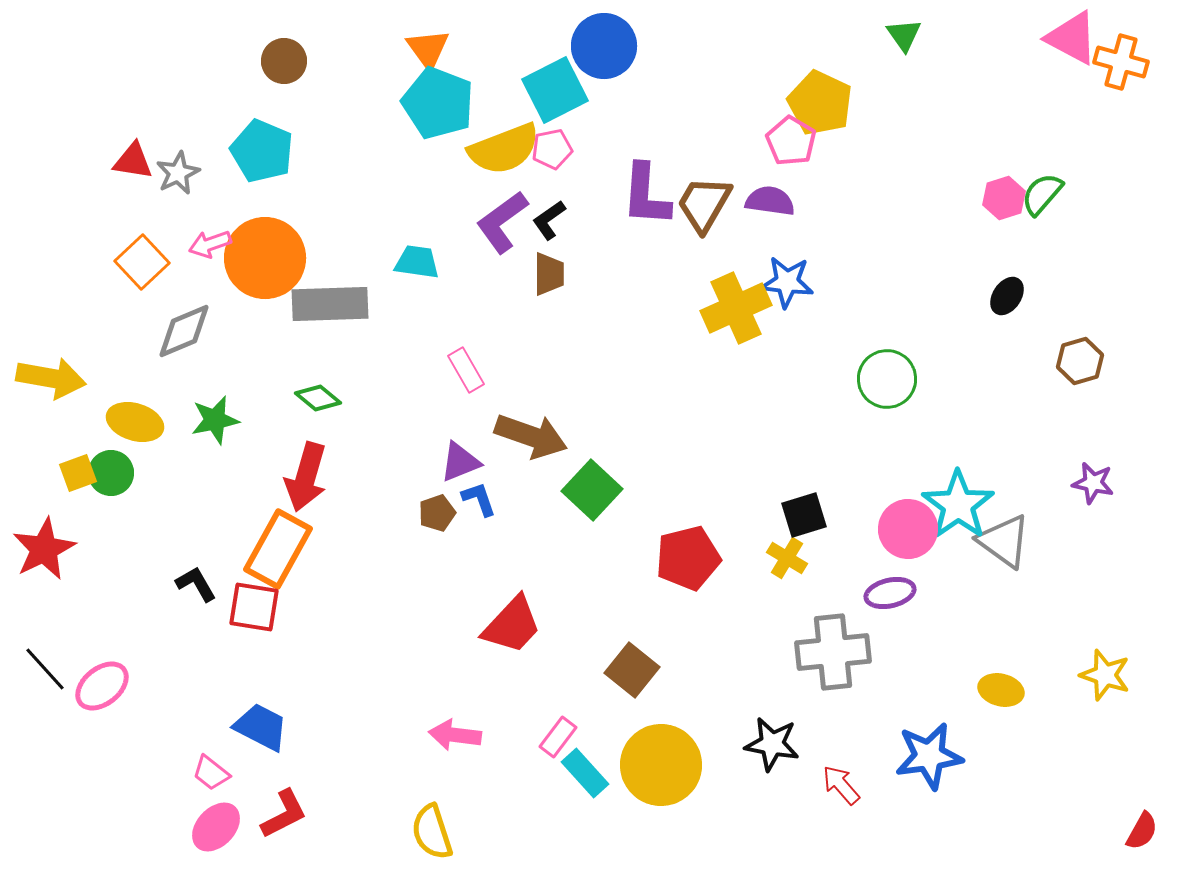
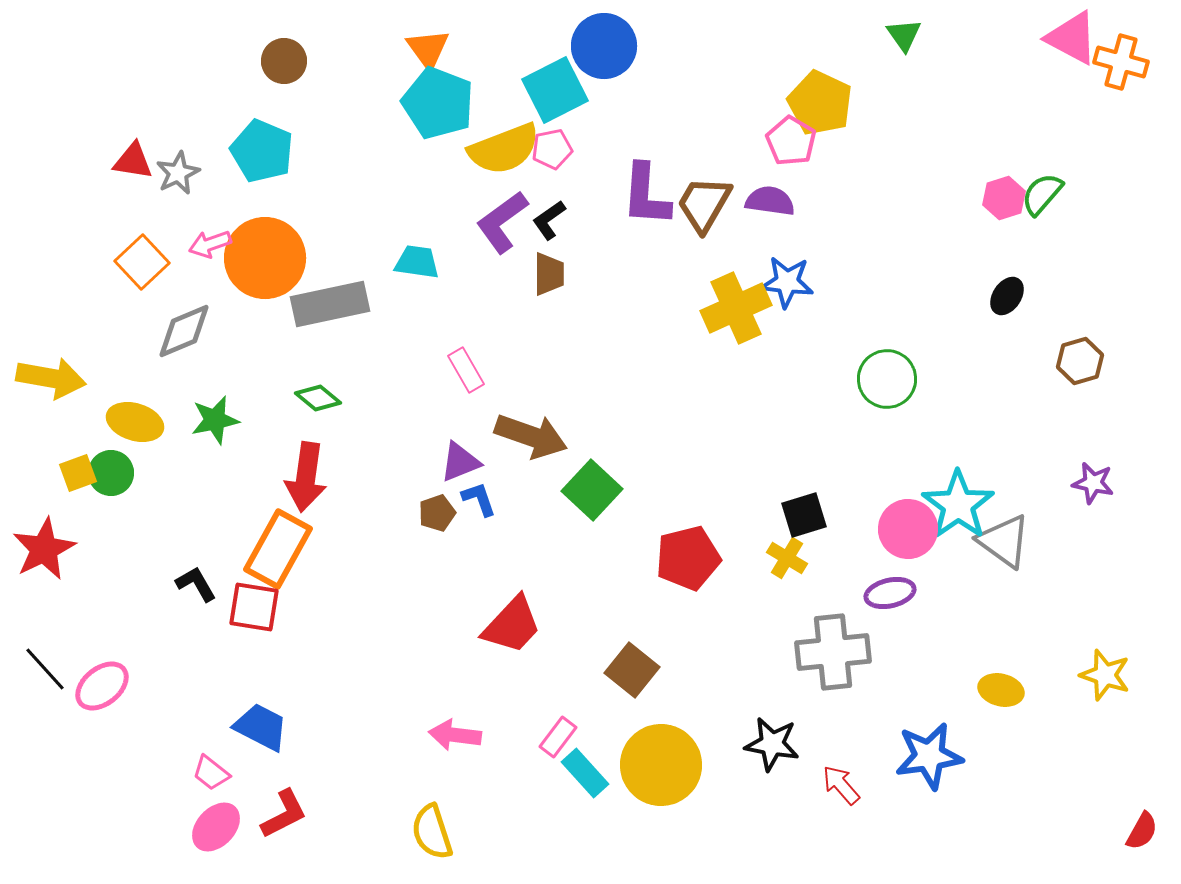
gray rectangle at (330, 304): rotated 10 degrees counterclockwise
red arrow at (306, 477): rotated 8 degrees counterclockwise
